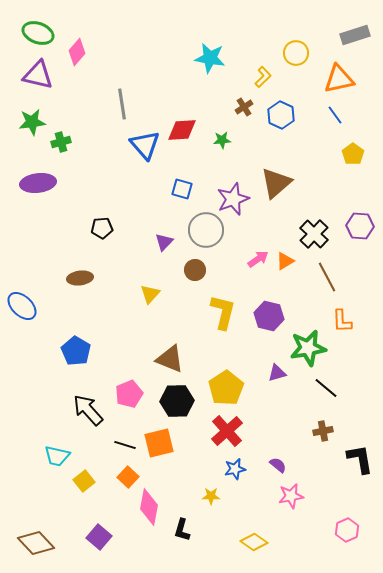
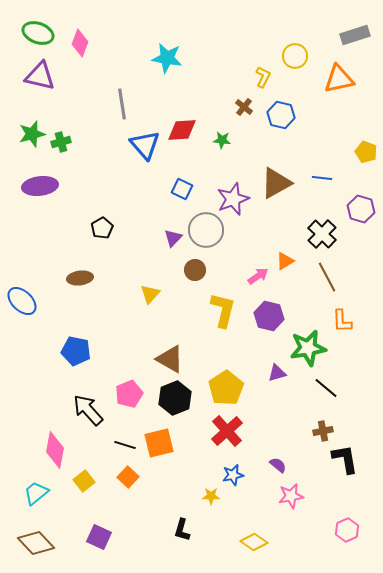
pink diamond at (77, 52): moved 3 px right, 9 px up; rotated 20 degrees counterclockwise
yellow circle at (296, 53): moved 1 px left, 3 px down
cyan star at (210, 58): moved 43 px left
purple triangle at (38, 75): moved 2 px right, 1 px down
yellow L-shape at (263, 77): rotated 20 degrees counterclockwise
brown cross at (244, 107): rotated 18 degrees counterclockwise
blue hexagon at (281, 115): rotated 12 degrees counterclockwise
blue line at (335, 115): moved 13 px left, 63 px down; rotated 48 degrees counterclockwise
green star at (32, 122): moved 12 px down; rotated 8 degrees counterclockwise
green star at (222, 140): rotated 12 degrees clockwise
yellow pentagon at (353, 154): moved 13 px right, 2 px up; rotated 15 degrees counterclockwise
purple ellipse at (38, 183): moved 2 px right, 3 px down
brown triangle at (276, 183): rotated 12 degrees clockwise
blue square at (182, 189): rotated 10 degrees clockwise
purple hexagon at (360, 226): moved 1 px right, 17 px up; rotated 12 degrees clockwise
black pentagon at (102, 228): rotated 25 degrees counterclockwise
black cross at (314, 234): moved 8 px right
purple triangle at (164, 242): moved 9 px right, 4 px up
pink arrow at (258, 259): moved 17 px down
blue ellipse at (22, 306): moved 5 px up
yellow L-shape at (223, 312): moved 2 px up
blue pentagon at (76, 351): rotated 20 degrees counterclockwise
brown triangle at (170, 359): rotated 8 degrees clockwise
black hexagon at (177, 401): moved 2 px left, 3 px up; rotated 20 degrees counterclockwise
cyan trapezoid at (57, 456): moved 21 px left, 37 px down; rotated 128 degrees clockwise
black L-shape at (360, 459): moved 15 px left
blue star at (235, 469): moved 2 px left, 6 px down
pink diamond at (149, 507): moved 94 px left, 57 px up
purple square at (99, 537): rotated 15 degrees counterclockwise
